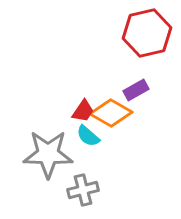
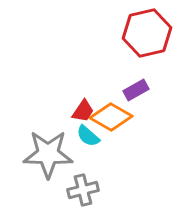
orange diamond: moved 4 px down
